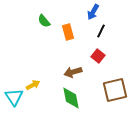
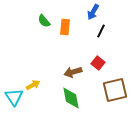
orange rectangle: moved 3 px left, 5 px up; rotated 21 degrees clockwise
red square: moved 7 px down
